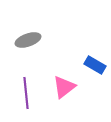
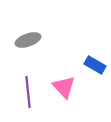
pink triangle: rotated 35 degrees counterclockwise
purple line: moved 2 px right, 1 px up
